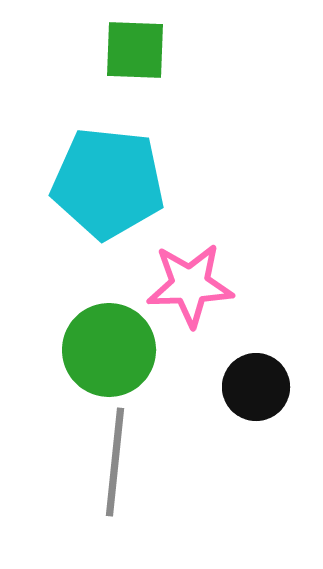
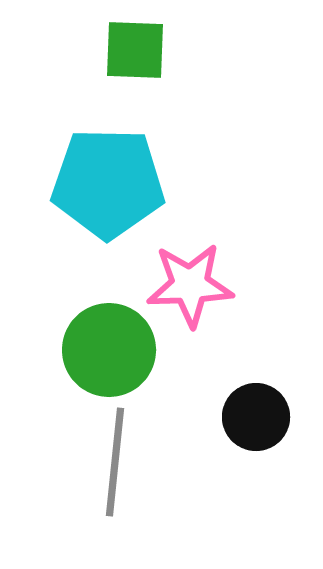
cyan pentagon: rotated 5 degrees counterclockwise
black circle: moved 30 px down
